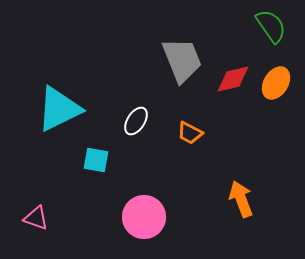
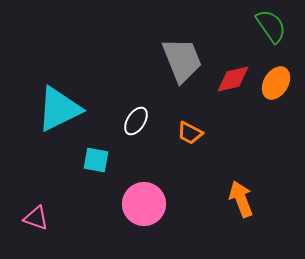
pink circle: moved 13 px up
